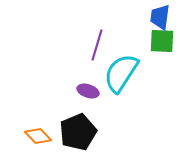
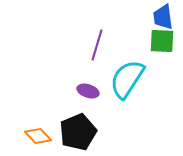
blue trapezoid: moved 3 px right; rotated 16 degrees counterclockwise
cyan semicircle: moved 6 px right, 6 px down
